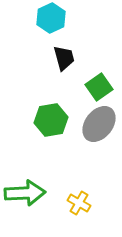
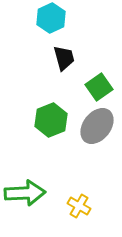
green hexagon: rotated 12 degrees counterclockwise
gray ellipse: moved 2 px left, 2 px down
yellow cross: moved 3 px down
